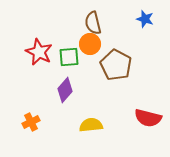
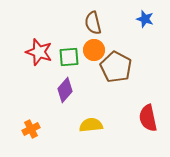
orange circle: moved 4 px right, 6 px down
red star: rotated 8 degrees counterclockwise
brown pentagon: moved 2 px down
red semicircle: rotated 64 degrees clockwise
orange cross: moved 7 px down
